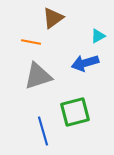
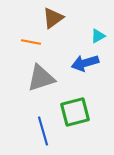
gray triangle: moved 3 px right, 2 px down
